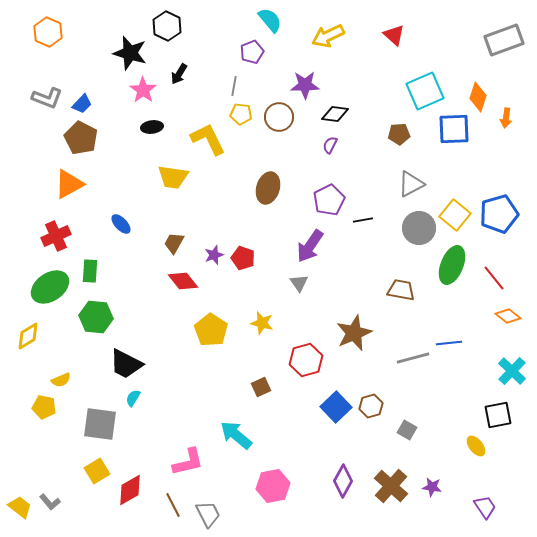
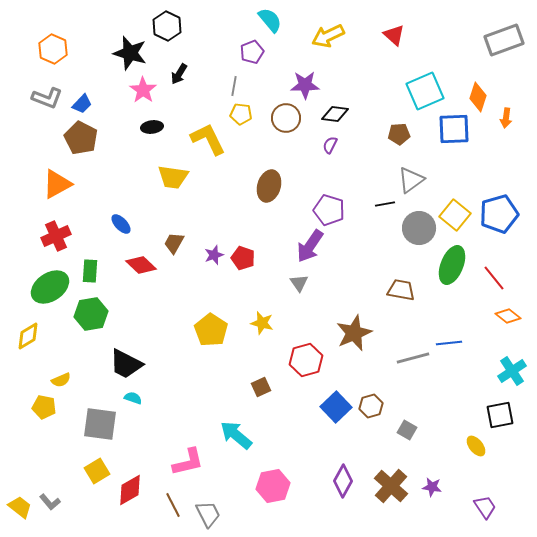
orange hexagon at (48, 32): moved 5 px right, 17 px down
brown circle at (279, 117): moved 7 px right, 1 px down
orange triangle at (69, 184): moved 12 px left
gray triangle at (411, 184): moved 4 px up; rotated 8 degrees counterclockwise
brown ellipse at (268, 188): moved 1 px right, 2 px up
purple pentagon at (329, 200): moved 10 px down; rotated 28 degrees counterclockwise
black line at (363, 220): moved 22 px right, 16 px up
red diamond at (183, 281): moved 42 px left, 16 px up; rotated 8 degrees counterclockwise
green hexagon at (96, 317): moved 5 px left, 3 px up; rotated 16 degrees counterclockwise
cyan cross at (512, 371): rotated 12 degrees clockwise
cyan semicircle at (133, 398): rotated 78 degrees clockwise
black square at (498, 415): moved 2 px right
